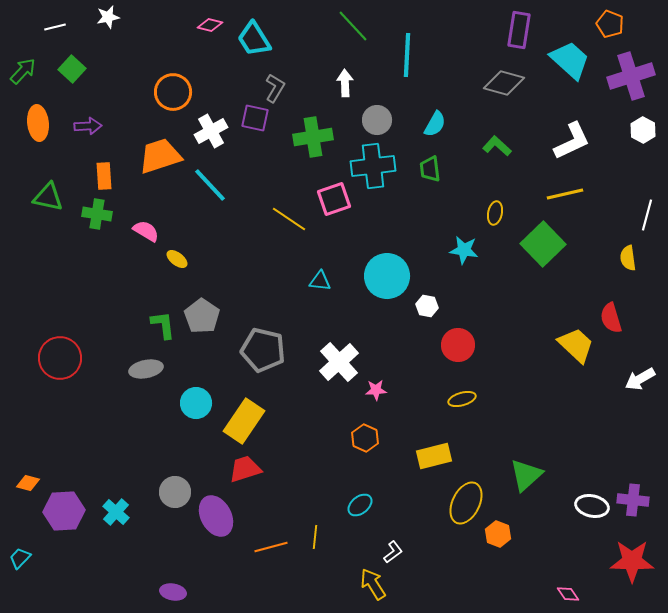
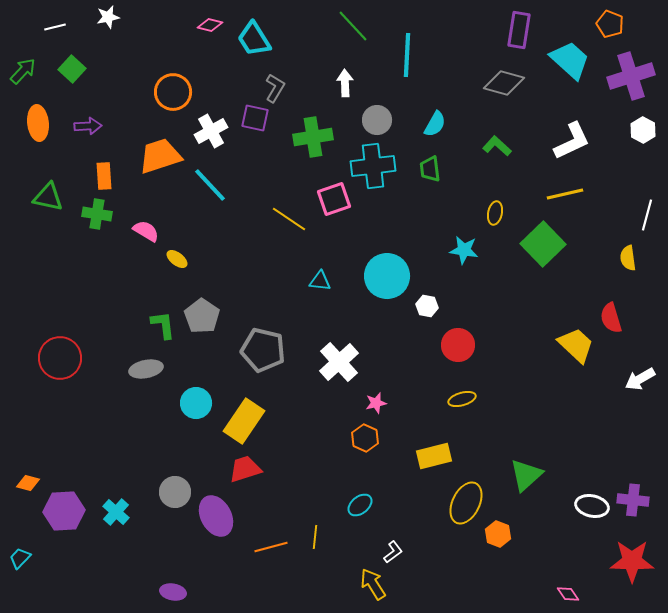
pink star at (376, 390): moved 13 px down; rotated 10 degrees counterclockwise
